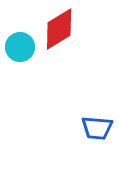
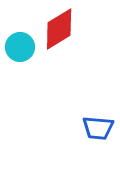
blue trapezoid: moved 1 px right
